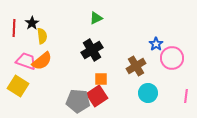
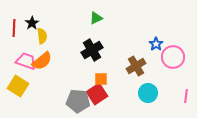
pink circle: moved 1 px right, 1 px up
red square: moved 2 px up
